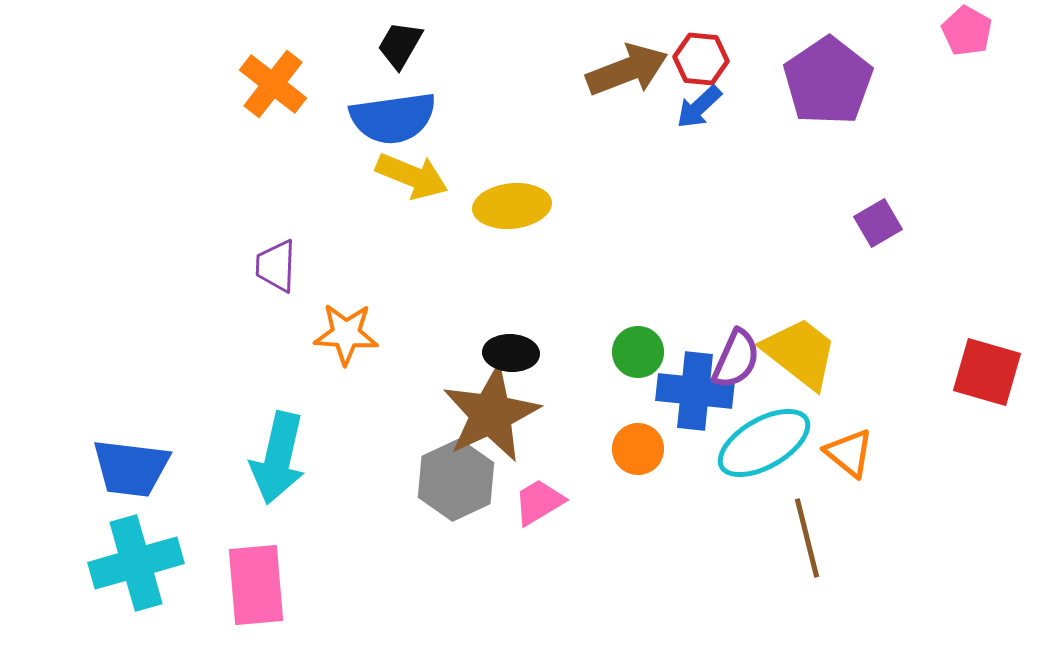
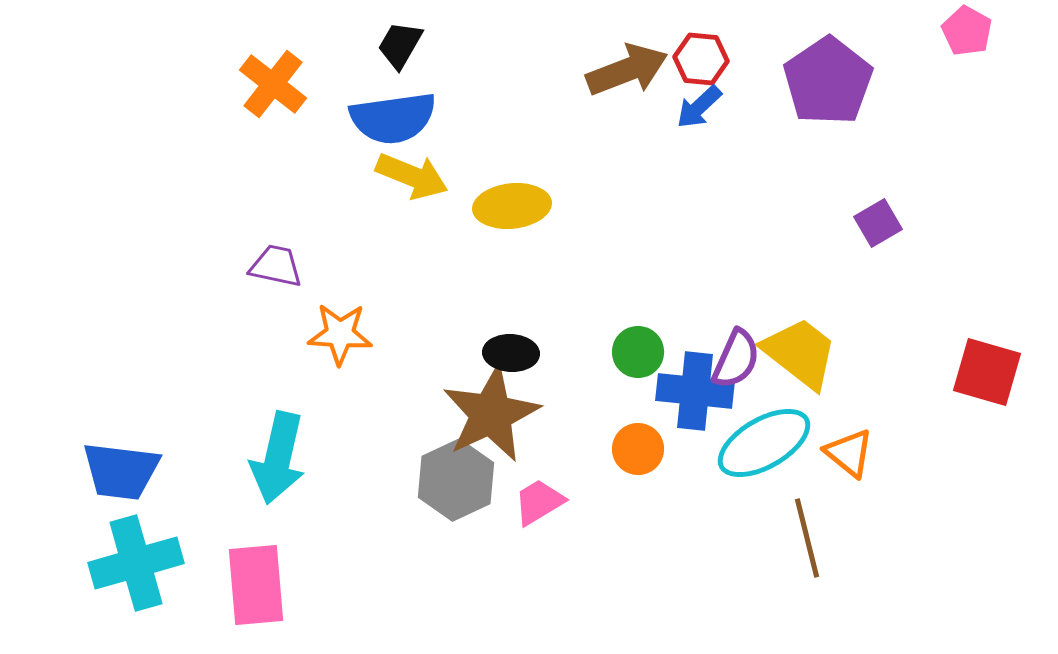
purple trapezoid: rotated 100 degrees clockwise
orange star: moved 6 px left
blue trapezoid: moved 10 px left, 3 px down
